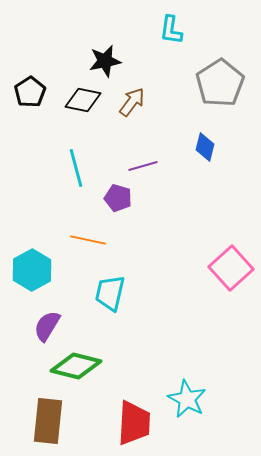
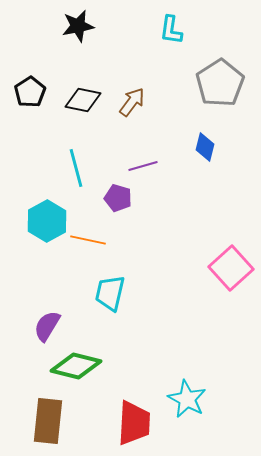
black star: moved 27 px left, 35 px up
cyan hexagon: moved 15 px right, 49 px up
